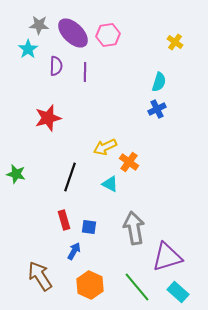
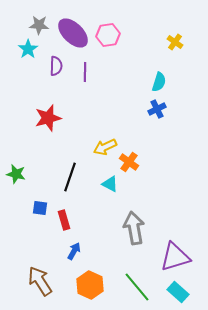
blue square: moved 49 px left, 19 px up
purple triangle: moved 8 px right
brown arrow: moved 5 px down
